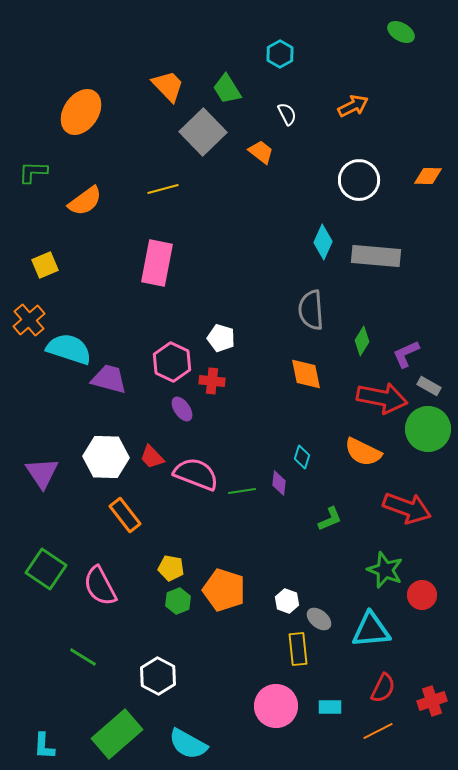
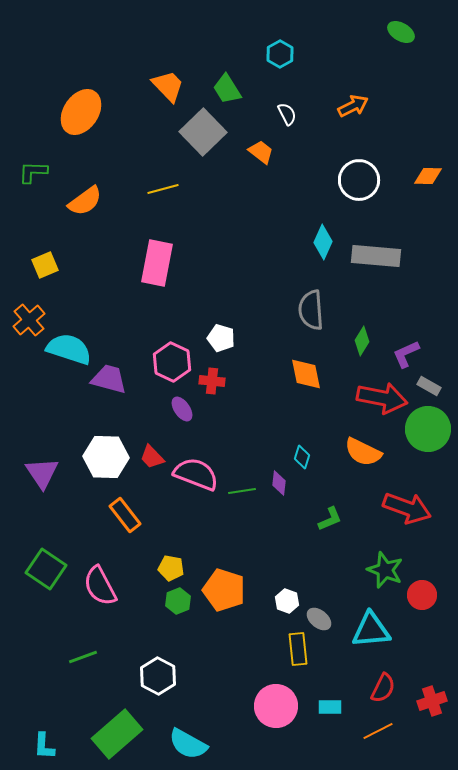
green line at (83, 657): rotated 52 degrees counterclockwise
